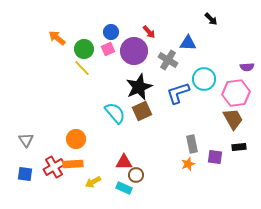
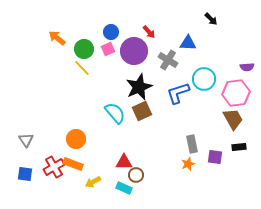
orange rectangle: rotated 24 degrees clockwise
